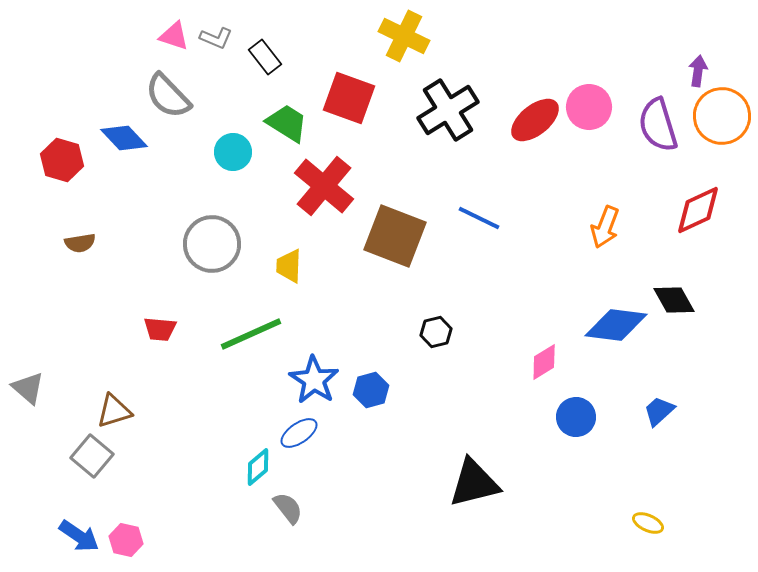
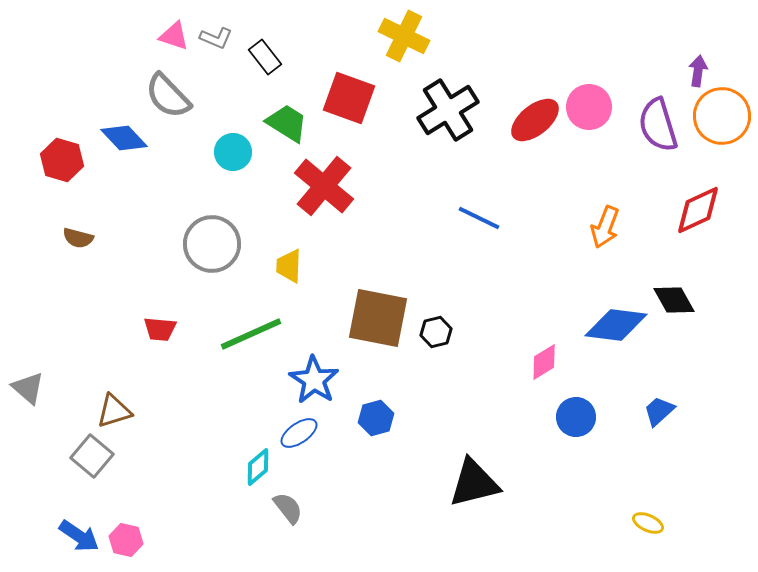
brown square at (395, 236): moved 17 px left, 82 px down; rotated 10 degrees counterclockwise
brown semicircle at (80, 243): moved 2 px left, 5 px up; rotated 24 degrees clockwise
blue hexagon at (371, 390): moved 5 px right, 28 px down
